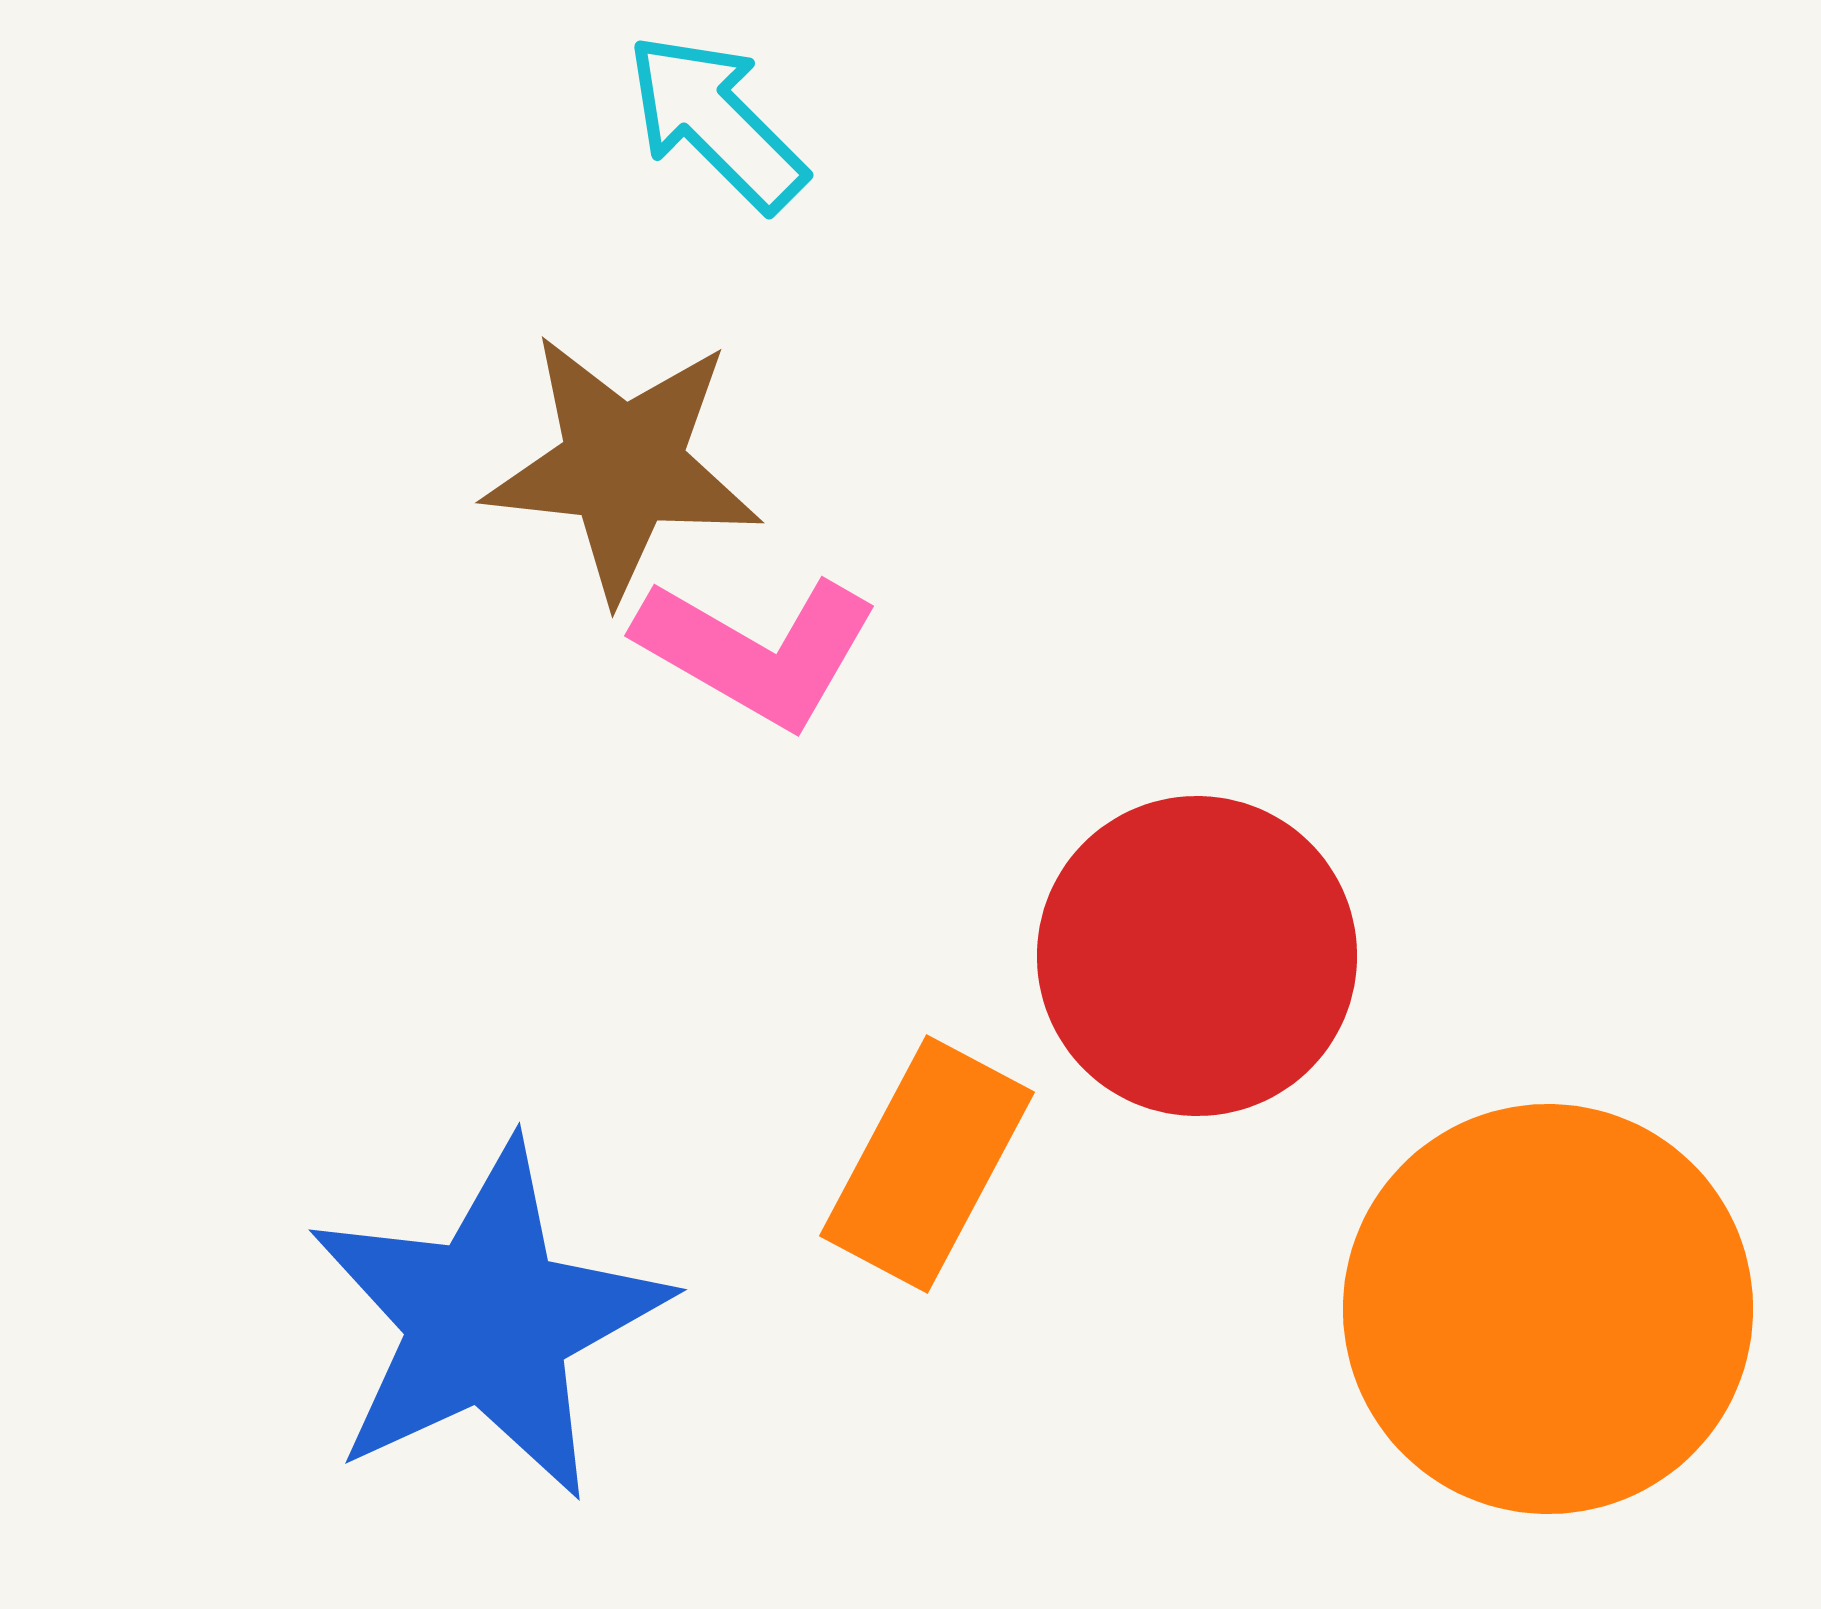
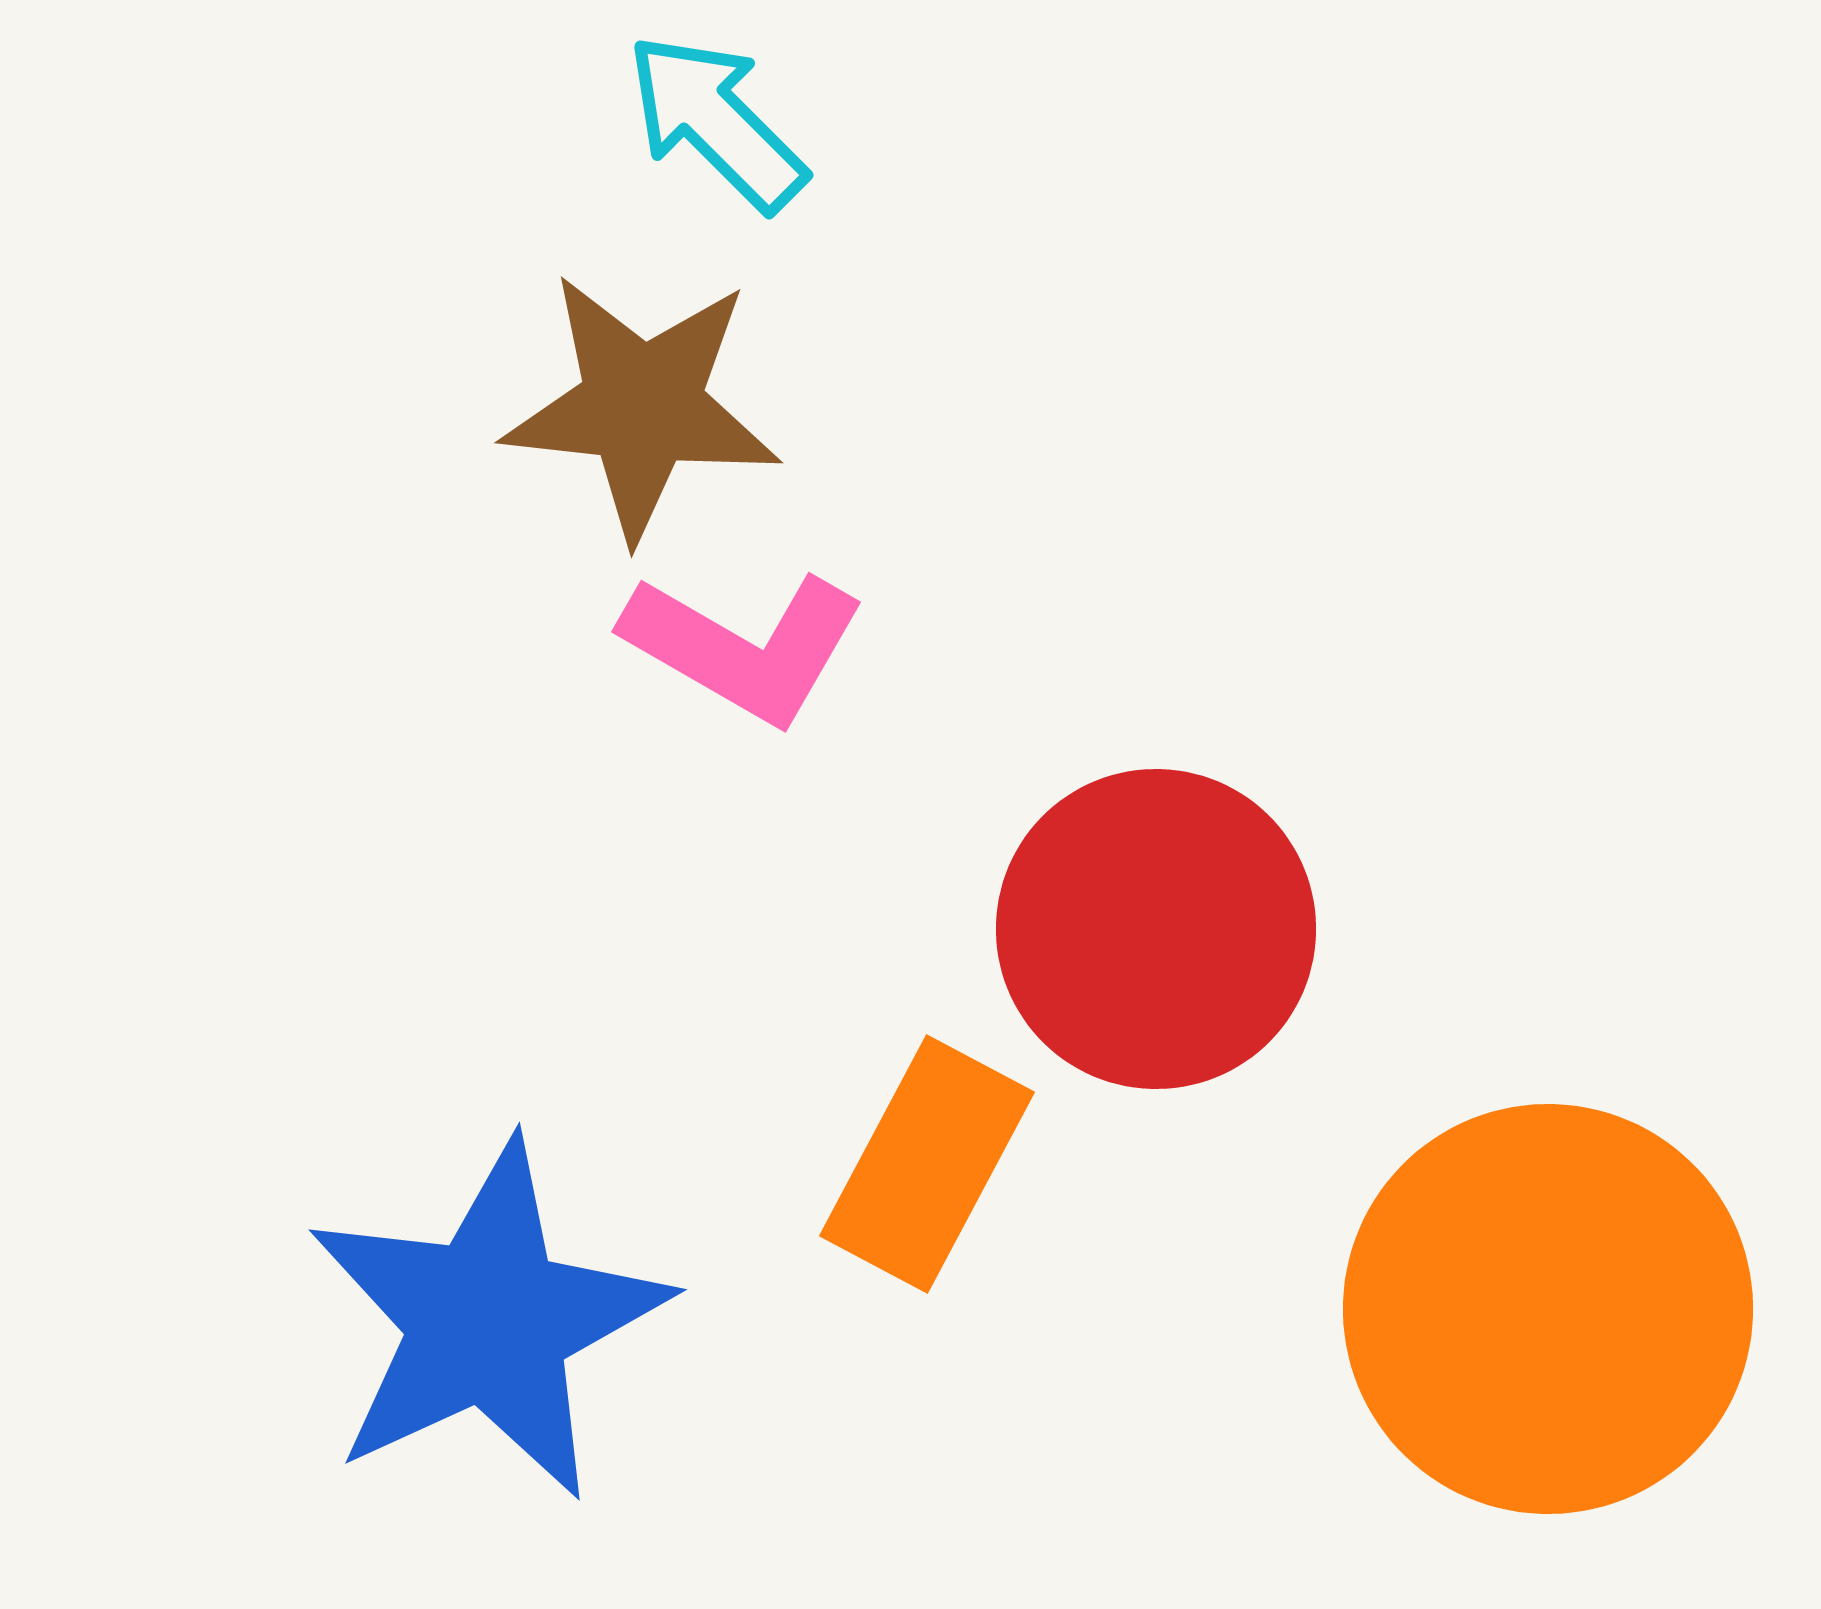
brown star: moved 19 px right, 60 px up
pink L-shape: moved 13 px left, 4 px up
red circle: moved 41 px left, 27 px up
